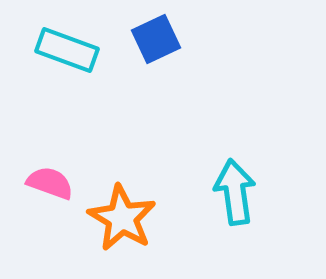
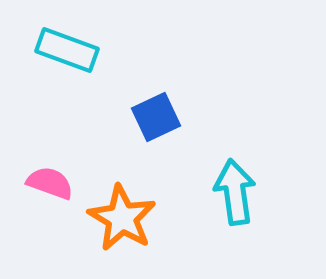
blue square: moved 78 px down
